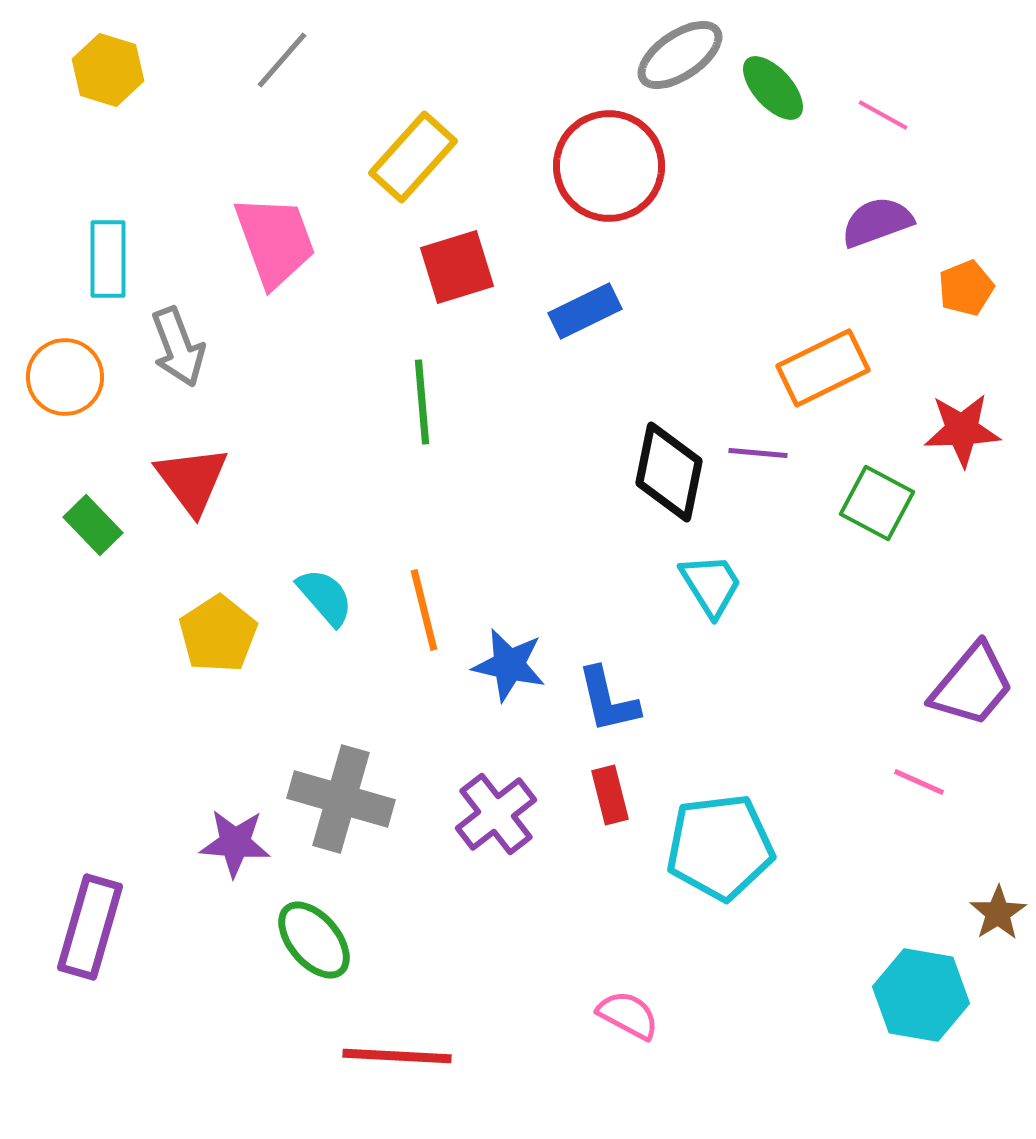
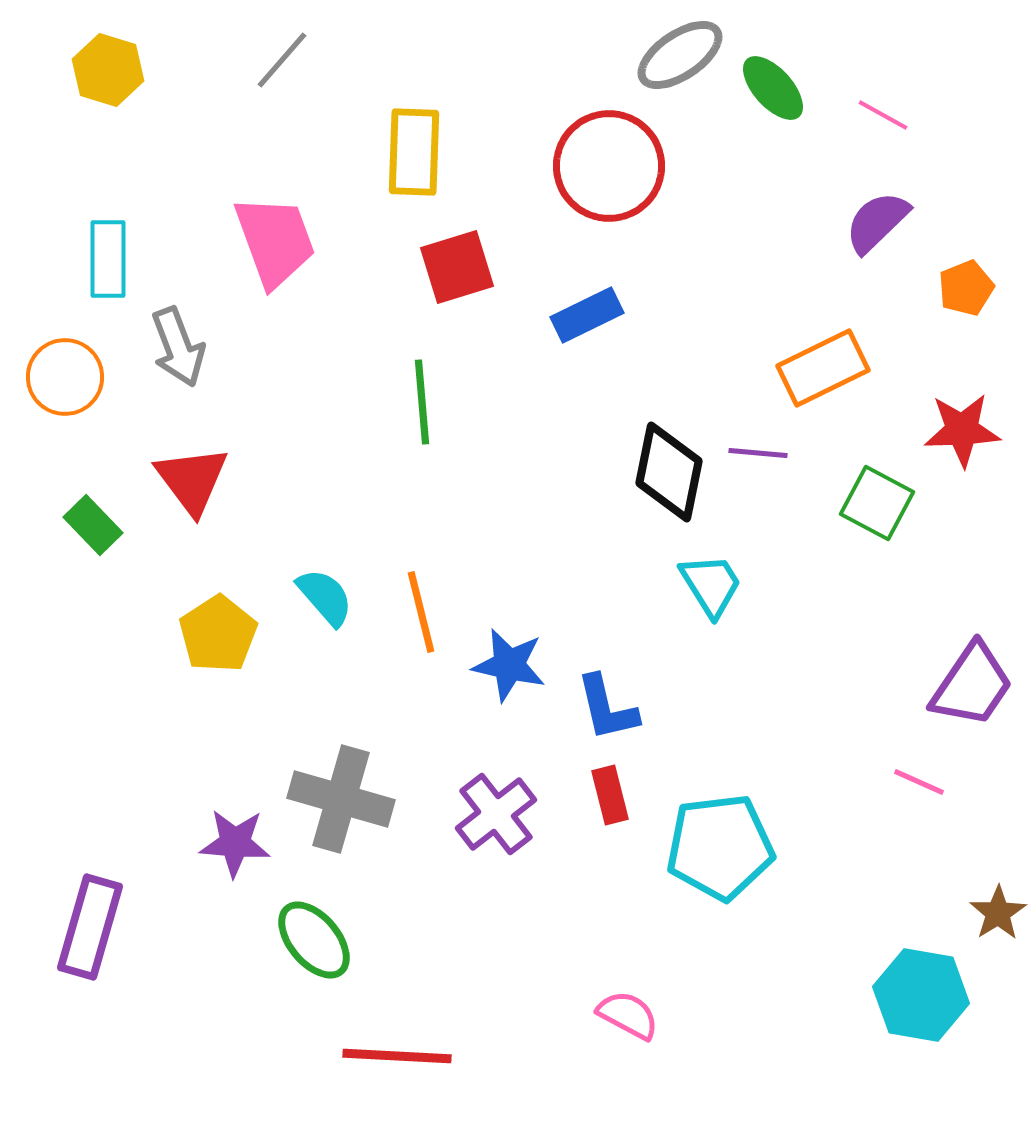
yellow rectangle at (413, 157): moved 1 px right, 5 px up; rotated 40 degrees counterclockwise
purple semicircle at (877, 222): rotated 24 degrees counterclockwise
blue rectangle at (585, 311): moved 2 px right, 4 px down
orange line at (424, 610): moved 3 px left, 2 px down
purple trapezoid at (972, 685): rotated 6 degrees counterclockwise
blue L-shape at (608, 700): moved 1 px left, 8 px down
